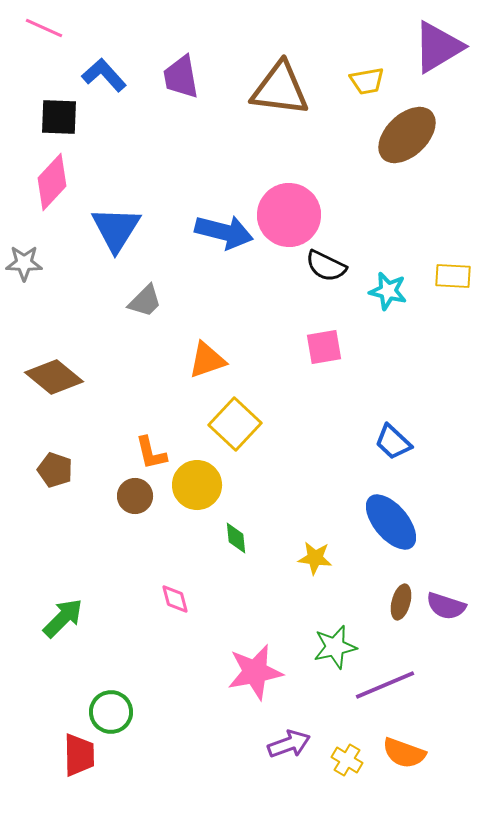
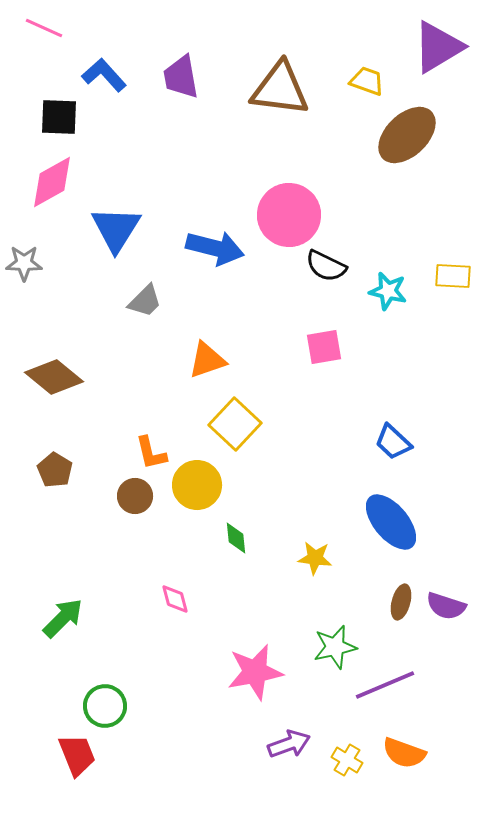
yellow trapezoid at (367, 81): rotated 150 degrees counterclockwise
pink diamond at (52, 182): rotated 18 degrees clockwise
blue arrow at (224, 232): moved 9 px left, 16 px down
brown pentagon at (55, 470): rotated 12 degrees clockwise
green circle at (111, 712): moved 6 px left, 6 px up
red trapezoid at (79, 755): moved 2 px left; rotated 21 degrees counterclockwise
